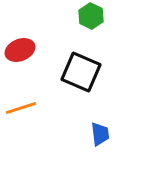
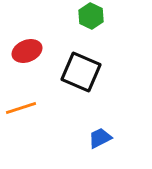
red ellipse: moved 7 px right, 1 px down
blue trapezoid: moved 4 px down; rotated 110 degrees counterclockwise
